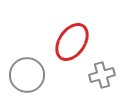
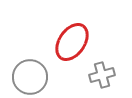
gray circle: moved 3 px right, 2 px down
